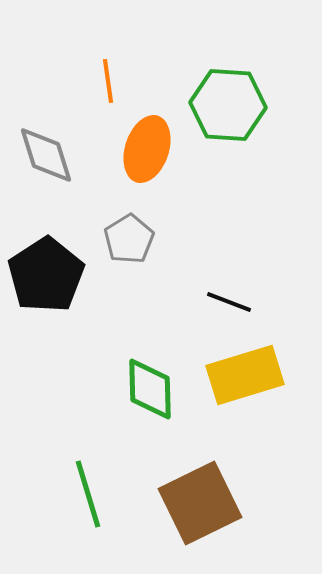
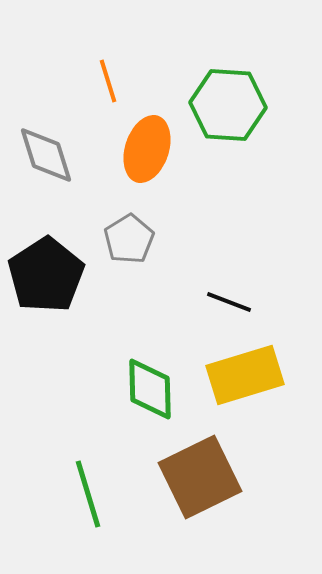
orange line: rotated 9 degrees counterclockwise
brown square: moved 26 px up
